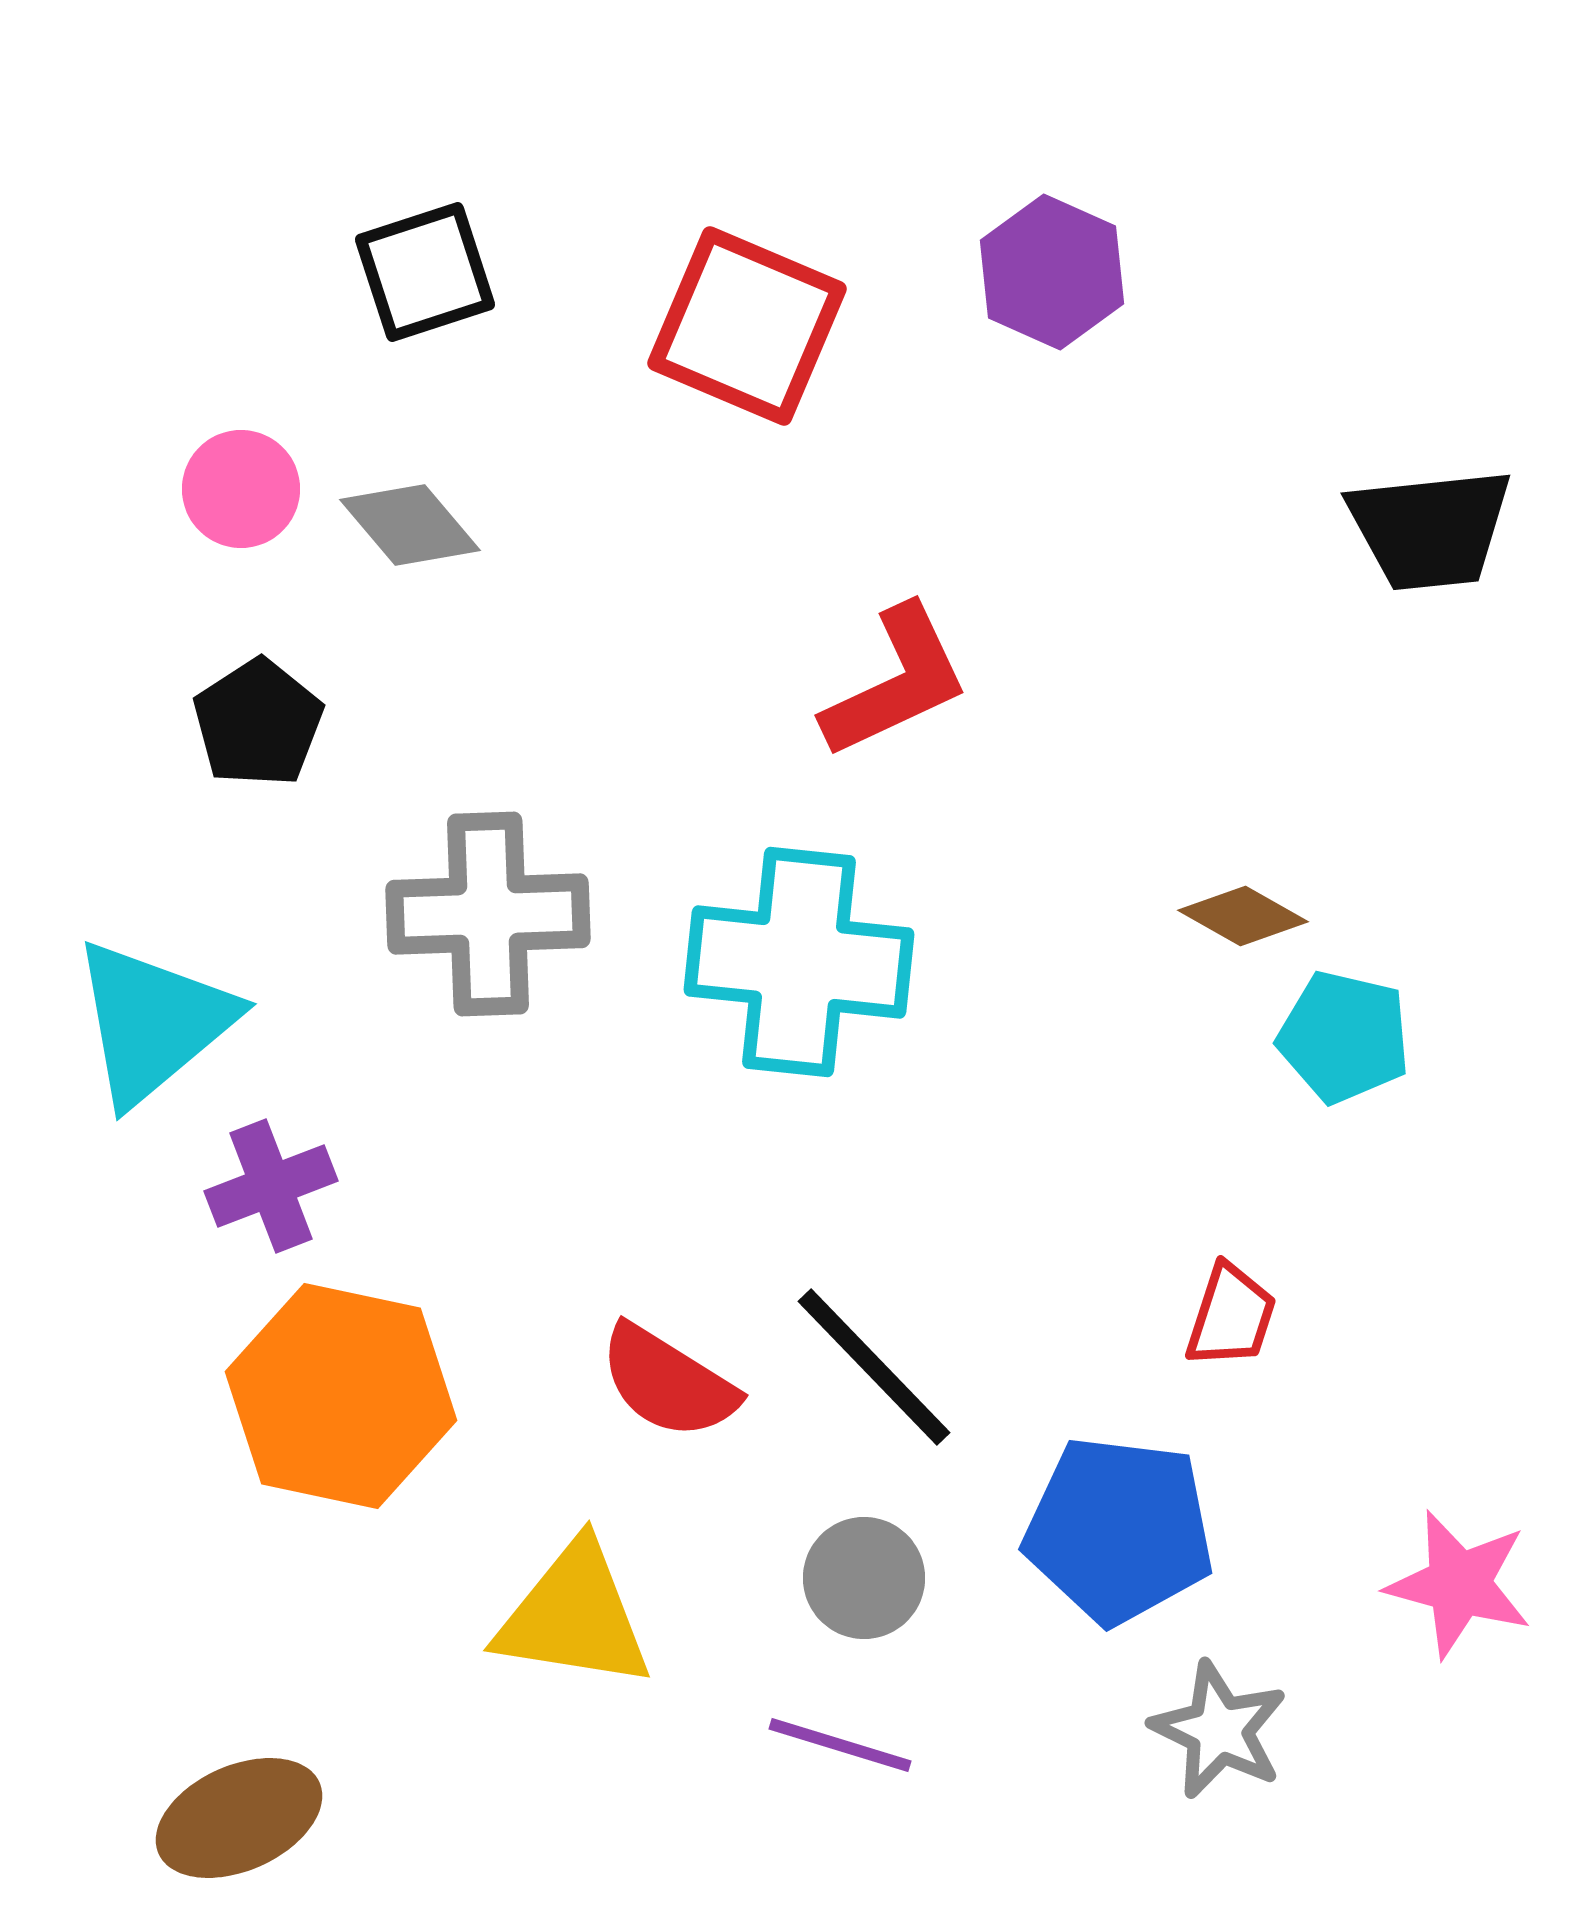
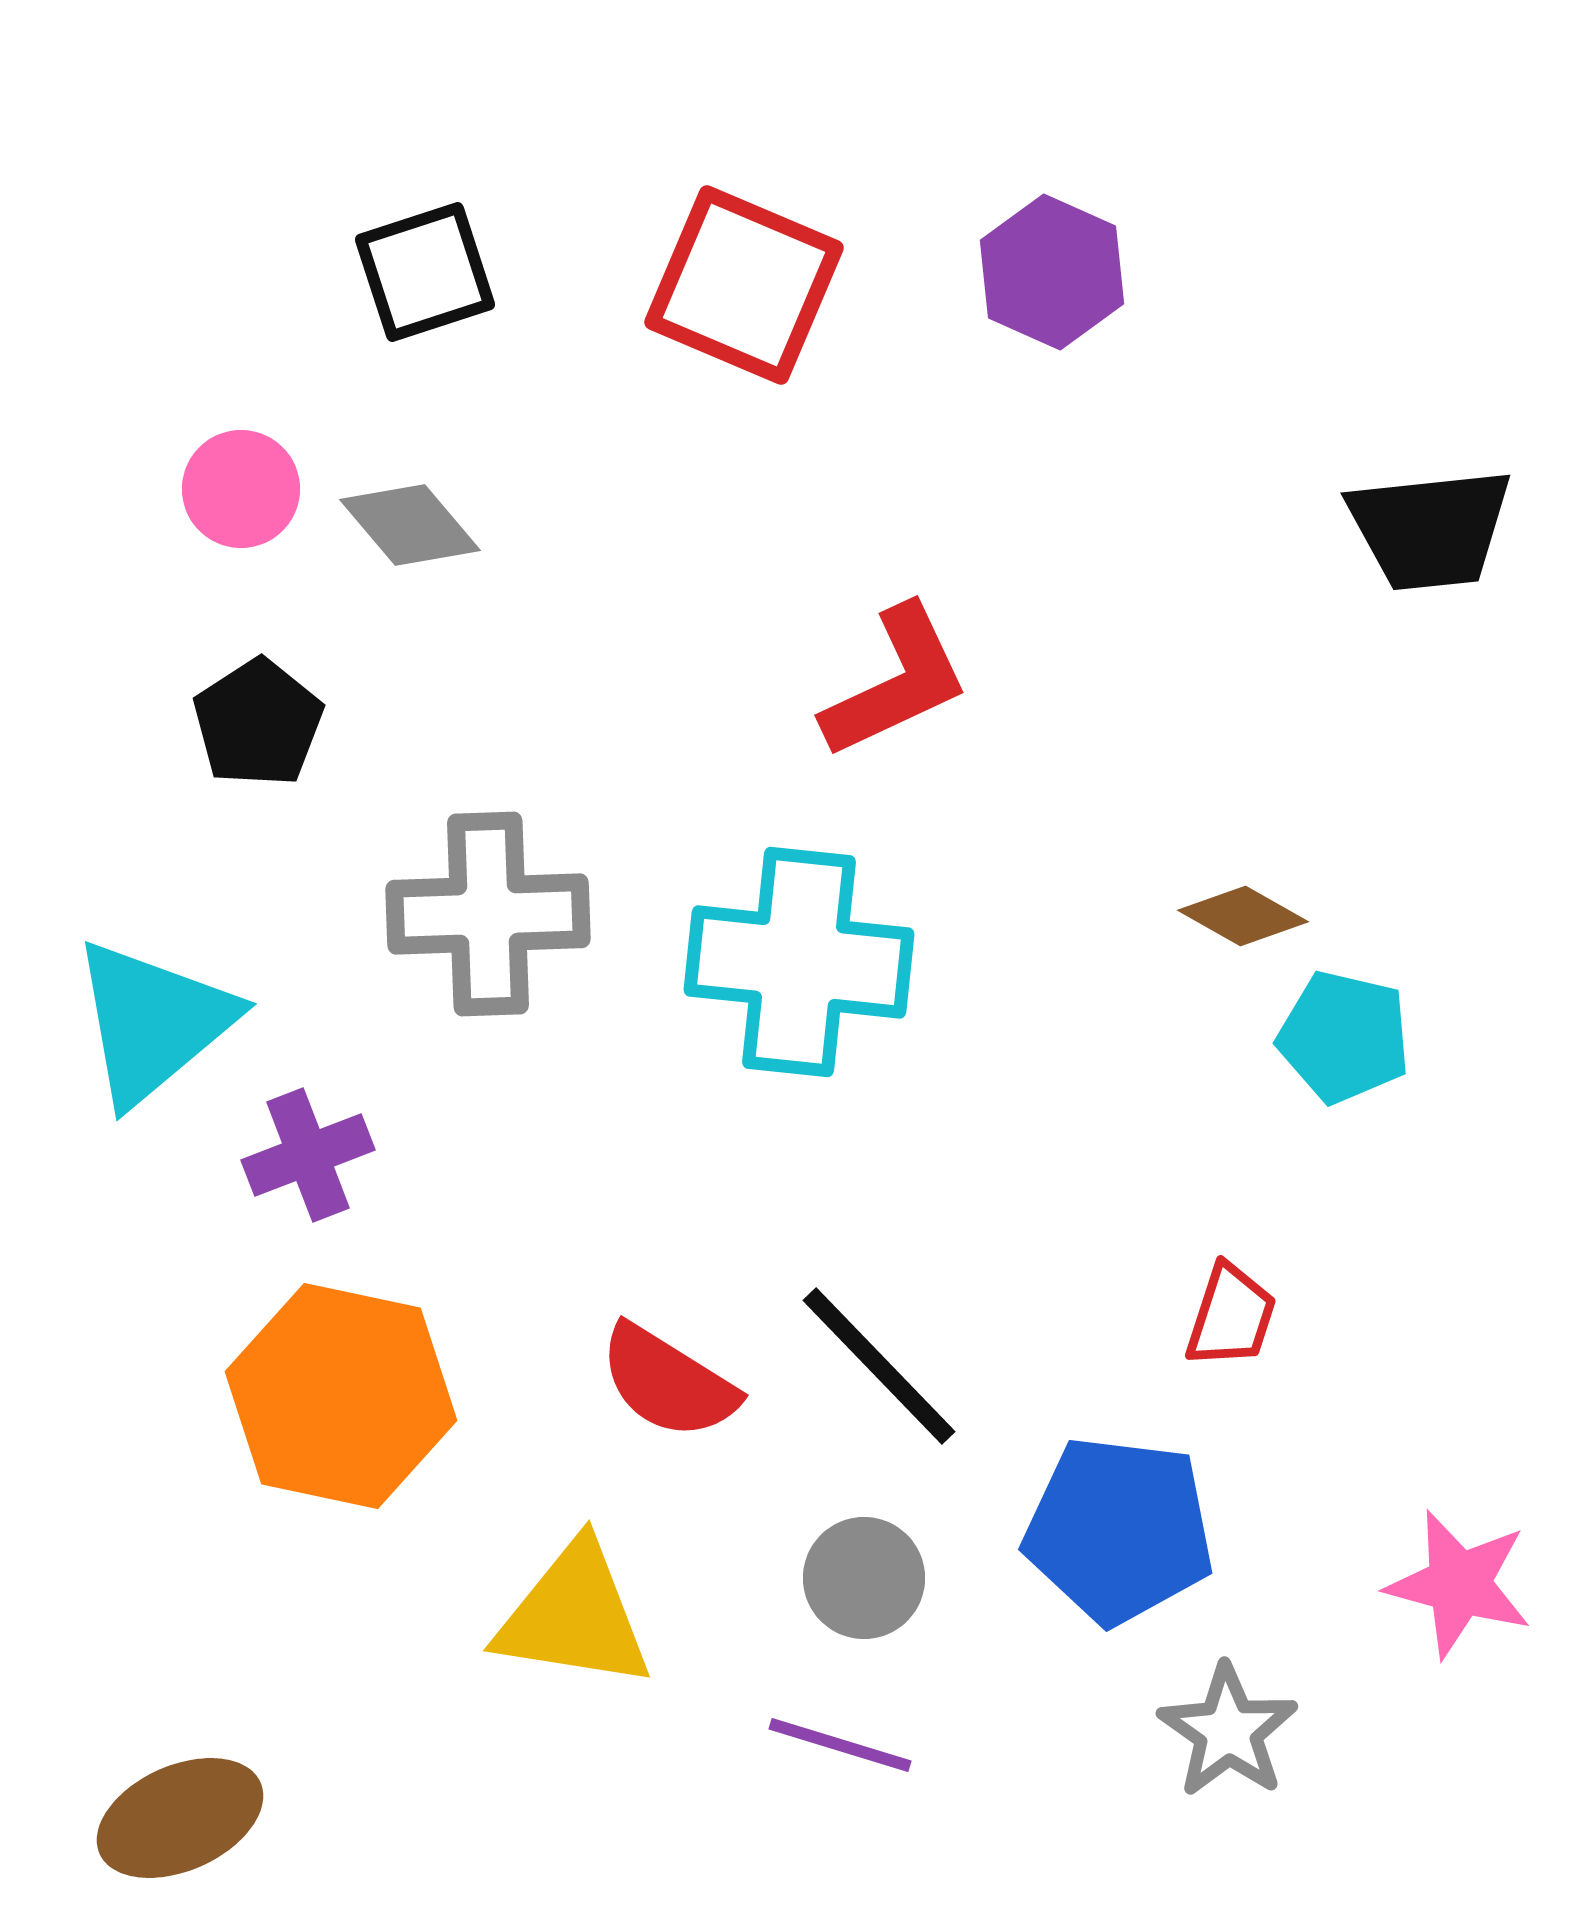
red square: moved 3 px left, 41 px up
purple cross: moved 37 px right, 31 px up
black line: moved 5 px right, 1 px up
gray star: moved 9 px right, 1 px down; rotated 9 degrees clockwise
brown ellipse: moved 59 px left
